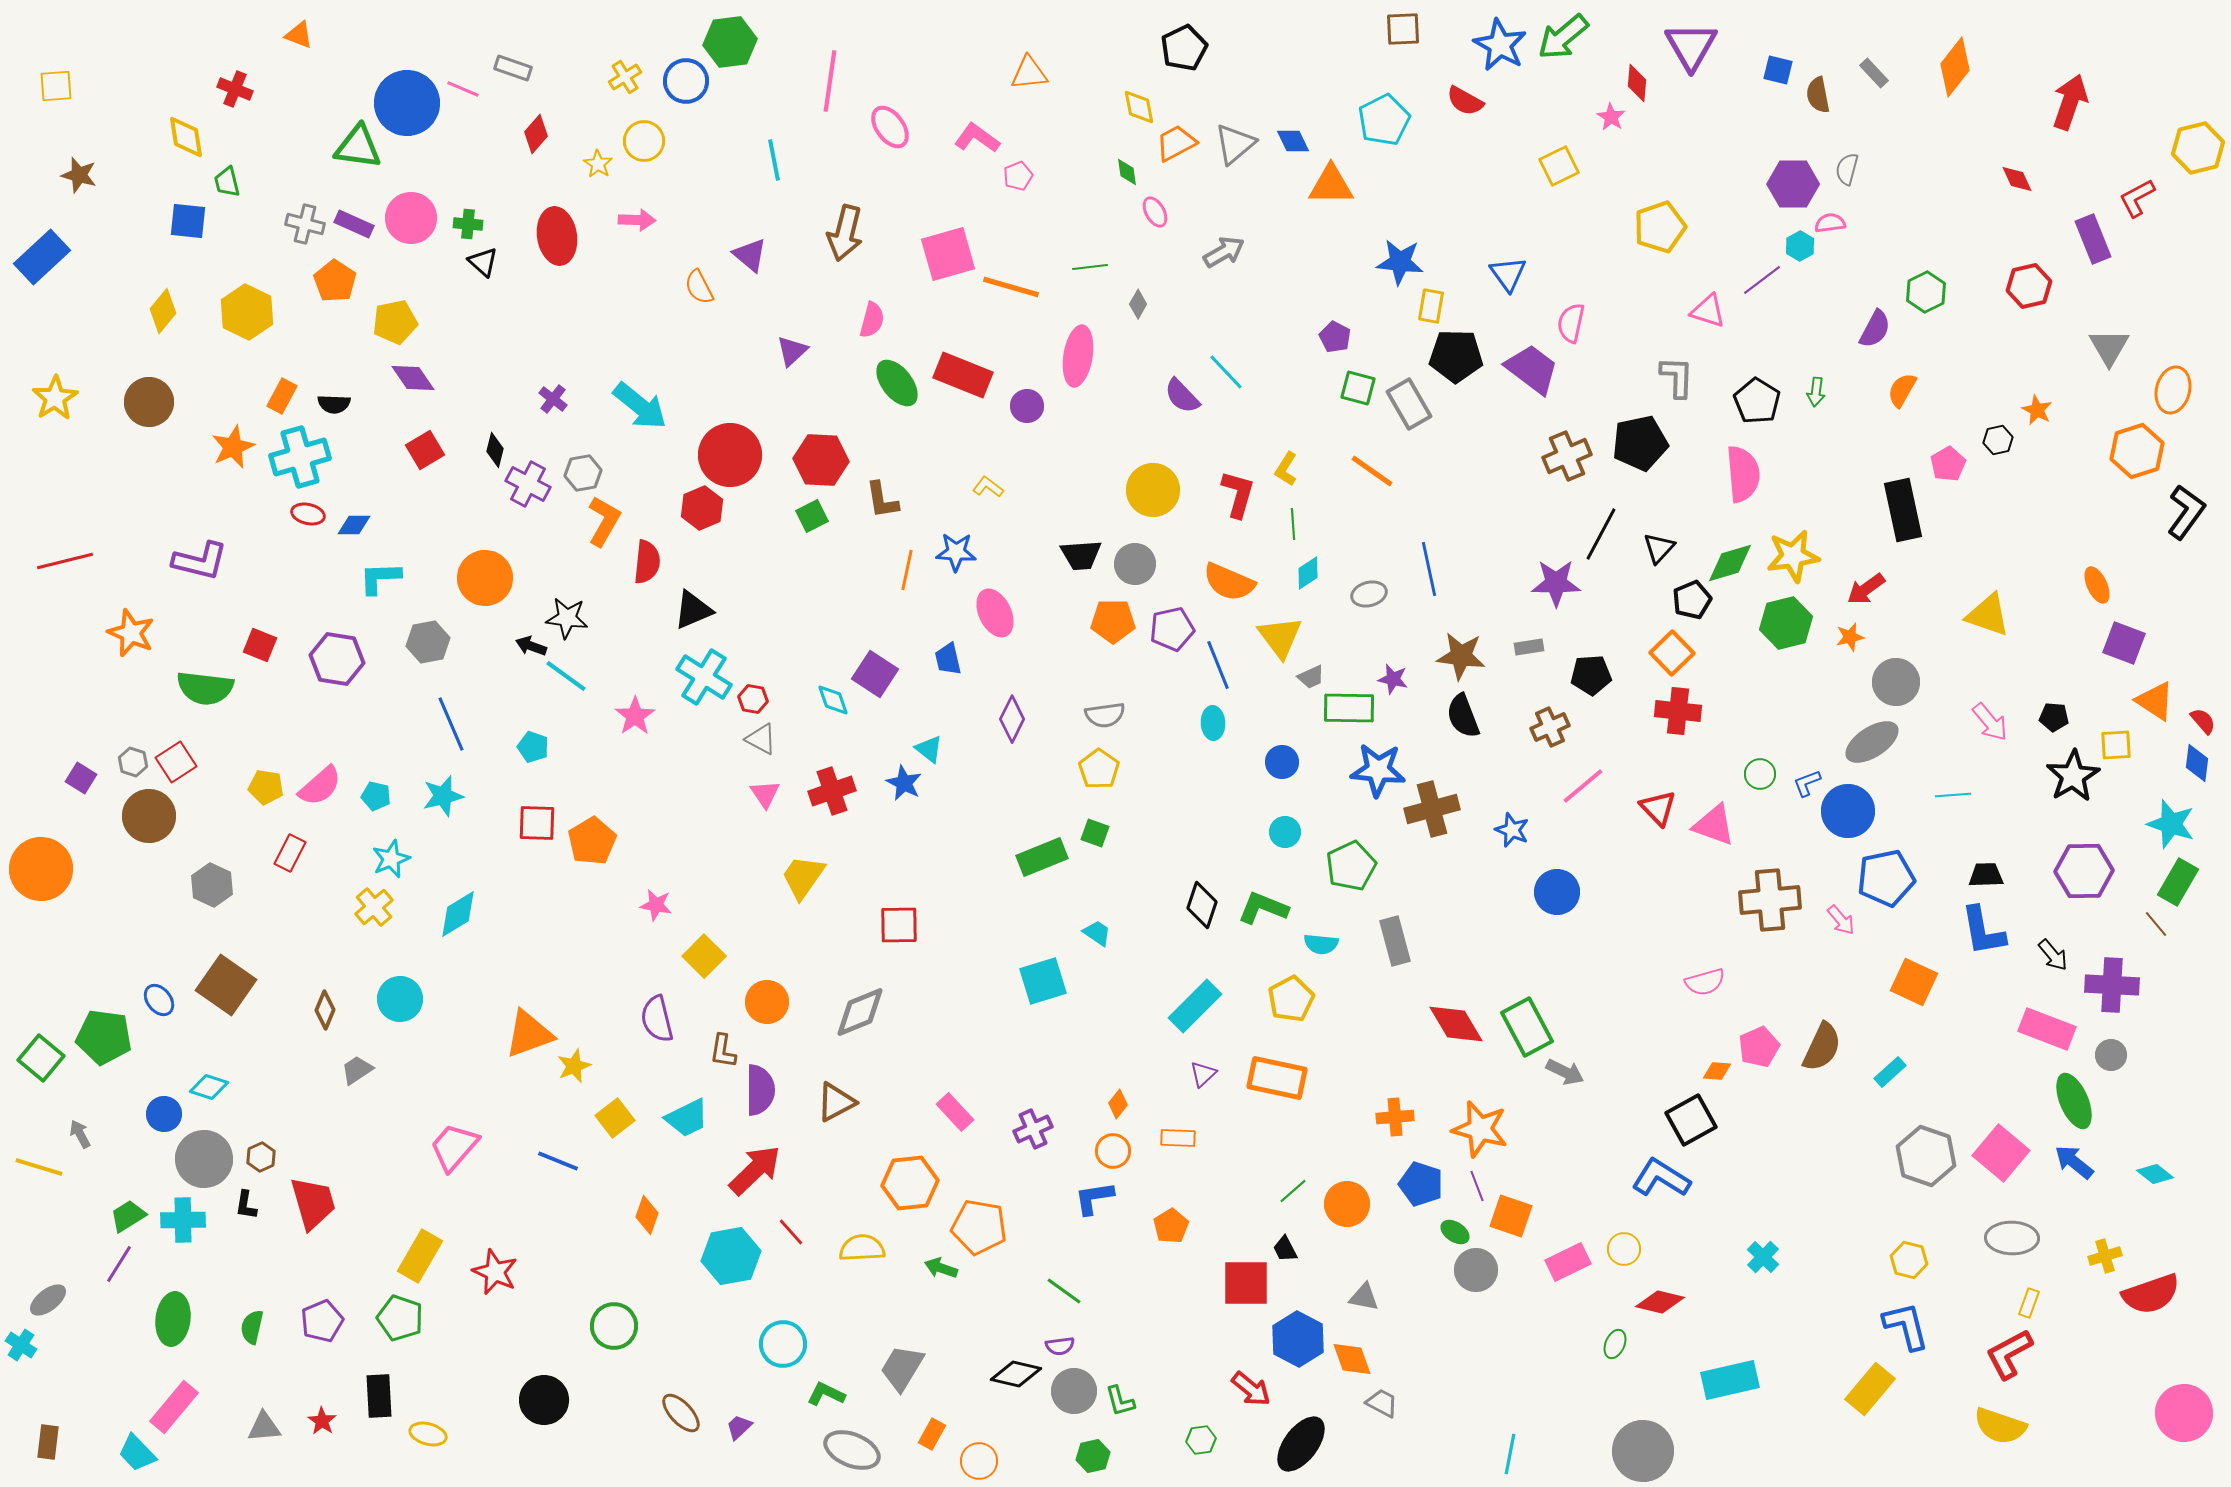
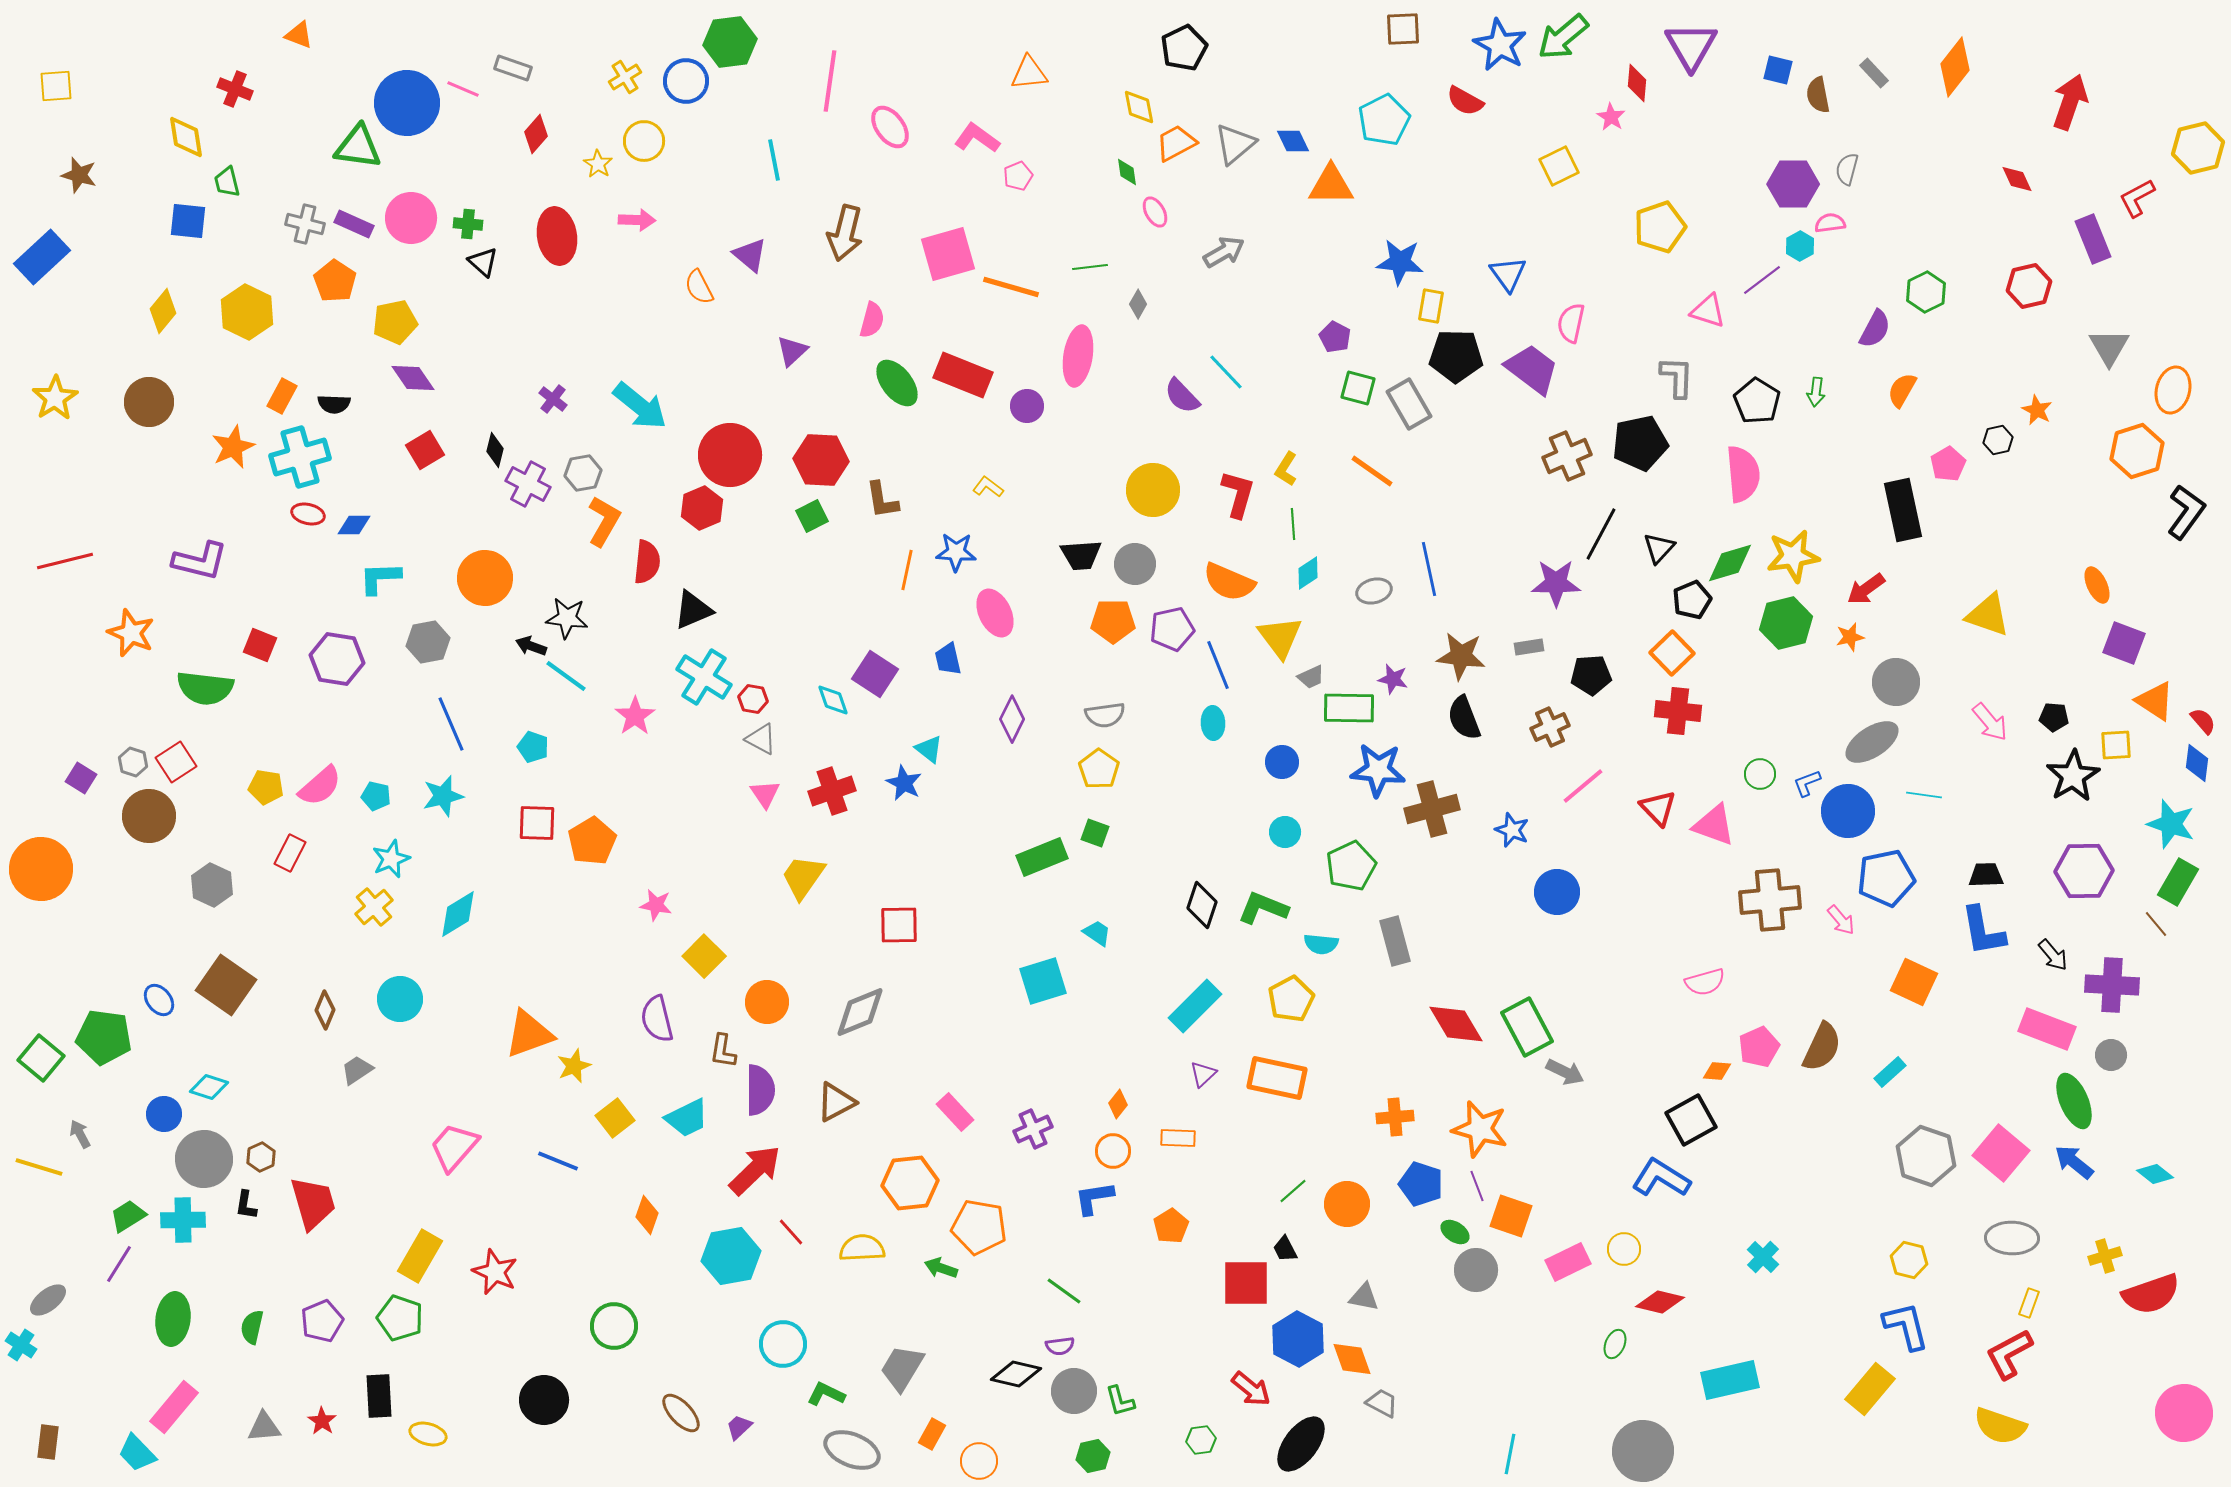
gray ellipse at (1369, 594): moved 5 px right, 3 px up
black semicircle at (1463, 716): moved 1 px right, 2 px down
cyan line at (1953, 795): moved 29 px left; rotated 12 degrees clockwise
